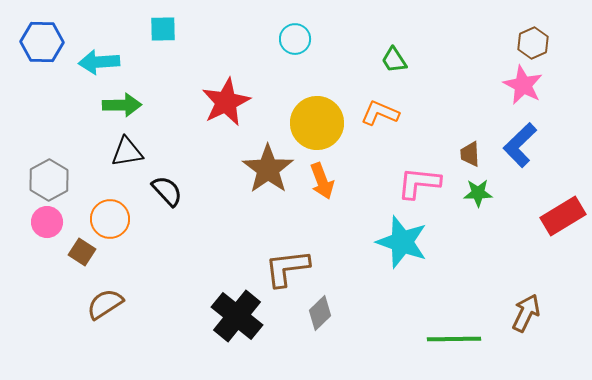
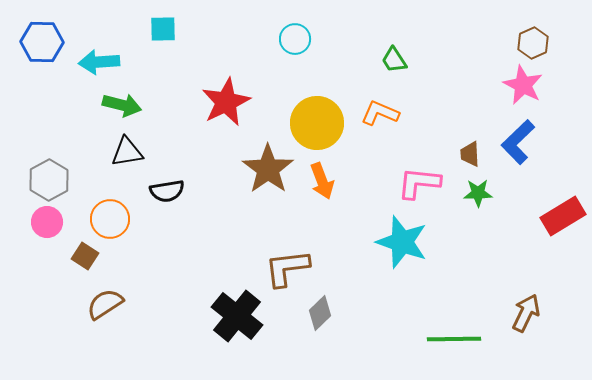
green arrow: rotated 15 degrees clockwise
blue L-shape: moved 2 px left, 3 px up
black semicircle: rotated 124 degrees clockwise
brown square: moved 3 px right, 4 px down
